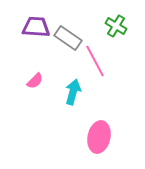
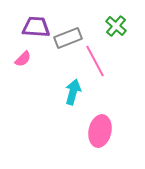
green cross: rotated 10 degrees clockwise
gray rectangle: rotated 56 degrees counterclockwise
pink semicircle: moved 12 px left, 22 px up
pink ellipse: moved 1 px right, 6 px up
